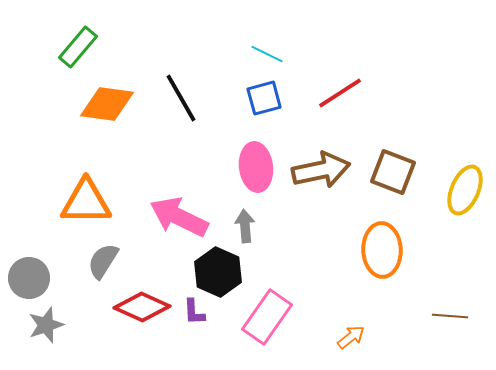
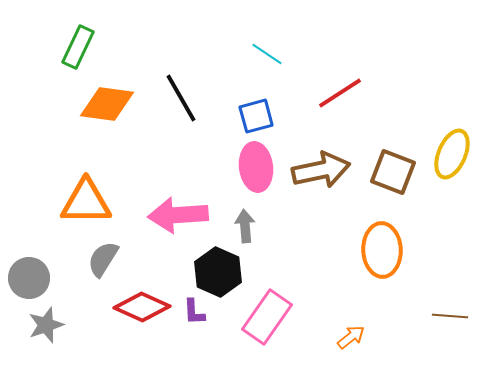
green rectangle: rotated 15 degrees counterclockwise
cyan line: rotated 8 degrees clockwise
blue square: moved 8 px left, 18 px down
yellow ellipse: moved 13 px left, 36 px up
pink arrow: moved 1 px left, 2 px up; rotated 30 degrees counterclockwise
gray semicircle: moved 2 px up
